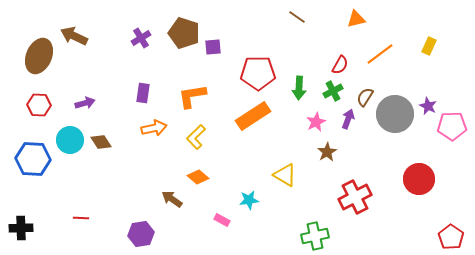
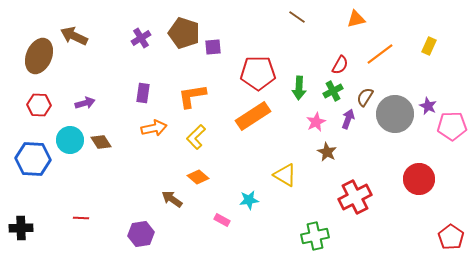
brown star at (327, 152): rotated 12 degrees counterclockwise
